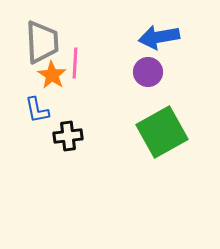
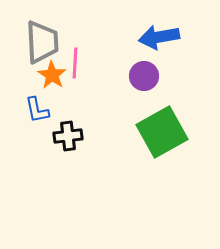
purple circle: moved 4 px left, 4 px down
